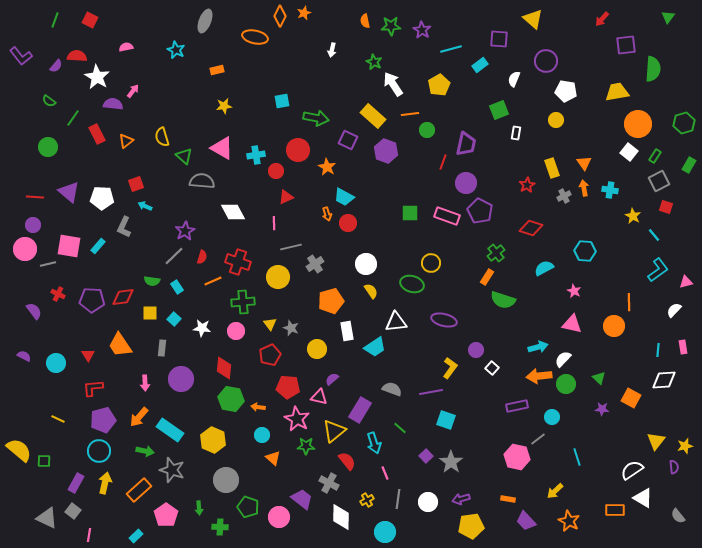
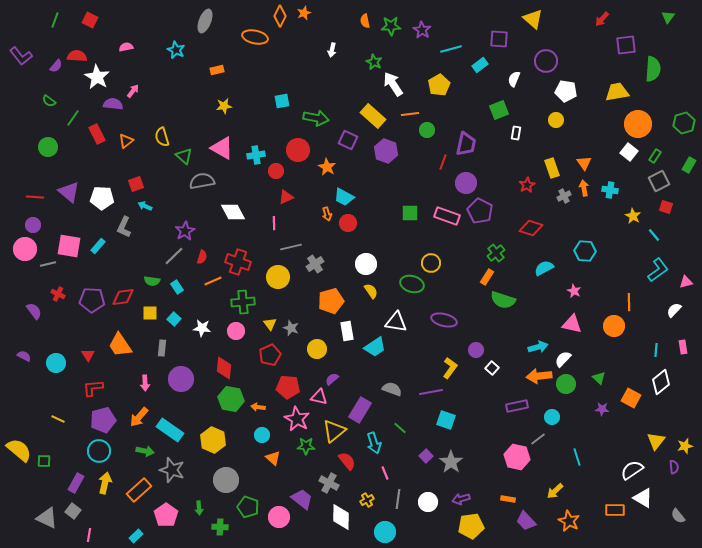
gray semicircle at (202, 181): rotated 15 degrees counterclockwise
white triangle at (396, 322): rotated 15 degrees clockwise
cyan line at (658, 350): moved 2 px left
white diamond at (664, 380): moved 3 px left, 2 px down; rotated 35 degrees counterclockwise
